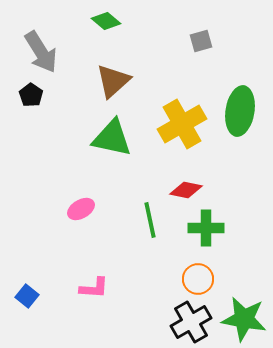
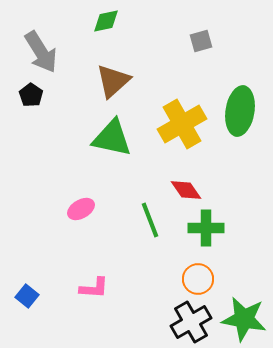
green diamond: rotated 52 degrees counterclockwise
red diamond: rotated 44 degrees clockwise
green line: rotated 9 degrees counterclockwise
